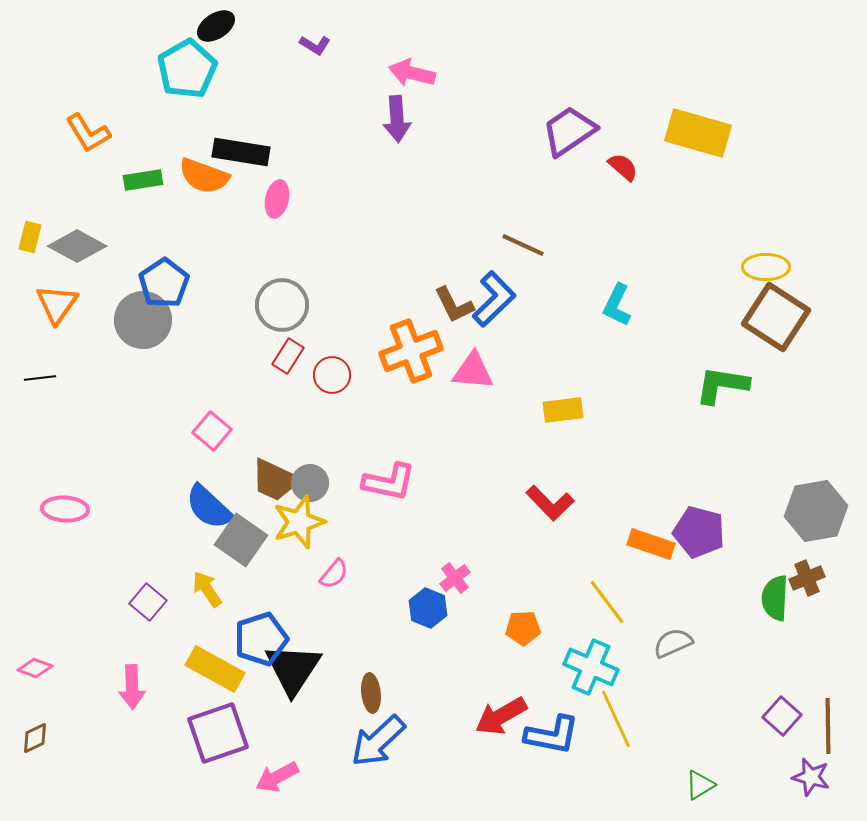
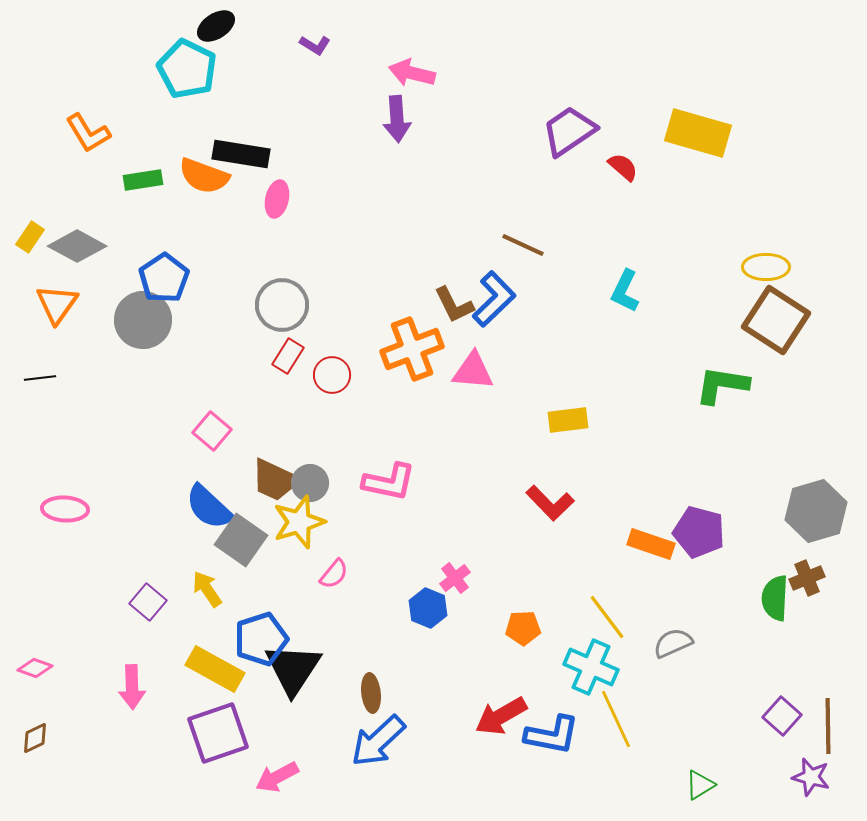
cyan pentagon at (187, 69): rotated 16 degrees counterclockwise
black rectangle at (241, 152): moved 2 px down
yellow rectangle at (30, 237): rotated 20 degrees clockwise
blue pentagon at (164, 283): moved 5 px up
cyan L-shape at (617, 305): moved 8 px right, 14 px up
brown square at (776, 317): moved 3 px down
orange cross at (411, 351): moved 1 px right, 2 px up
yellow rectangle at (563, 410): moved 5 px right, 10 px down
gray hexagon at (816, 511): rotated 6 degrees counterclockwise
yellow line at (607, 602): moved 15 px down
